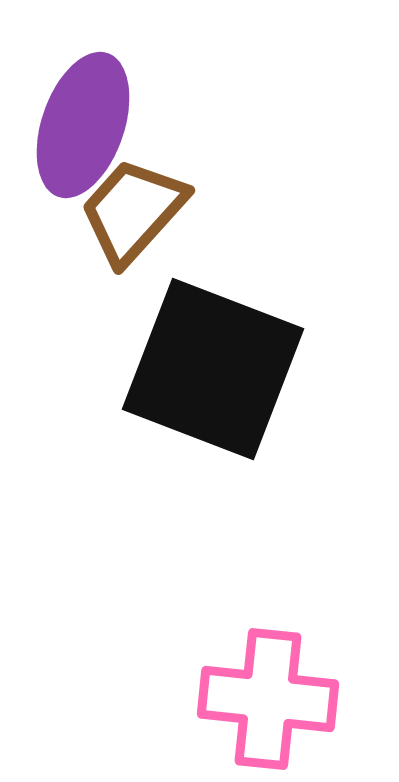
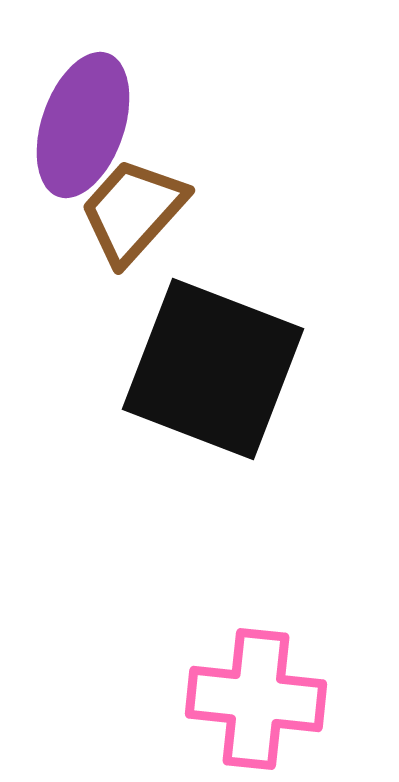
pink cross: moved 12 px left
